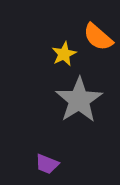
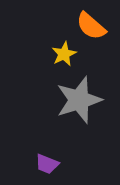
orange semicircle: moved 7 px left, 11 px up
gray star: rotated 15 degrees clockwise
